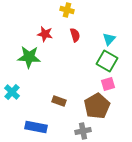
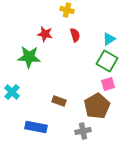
cyan triangle: rotated 16 degrees clockwise
